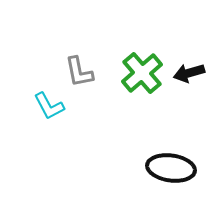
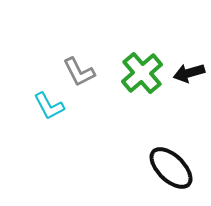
gray L-shape: rotated 16 degrees counterclockwise
black ellipse: rotated 36 degrees clockwise
